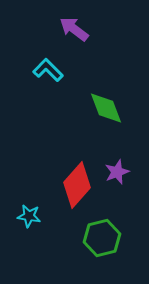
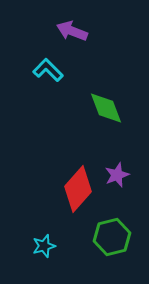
purple arrow: moved 2 px left, 2 px down; rotated 16 degrees counterclockwise
purple star: moved 3 px down
red diamond: moved 1 px right, 4 px down
cyan star: moved 15 px right, 30 px down; rotated 25 degrees counterclockwise
green hexagon: moved 10 px right, 1 px up
